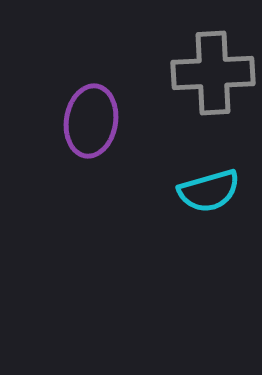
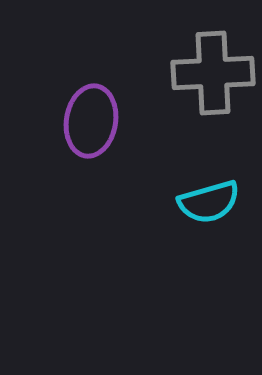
cyan semicircle: moved 11 px down
